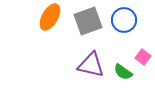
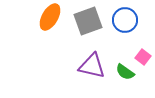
blue circle: moved 1 px right
purple triangle: moved 1 px right, 1 px down
green semicircle: moved 2 px right
